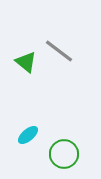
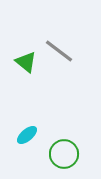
cyan ellipse: moved 1 px left
